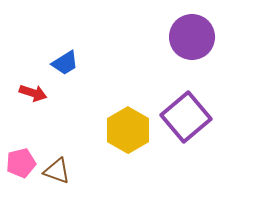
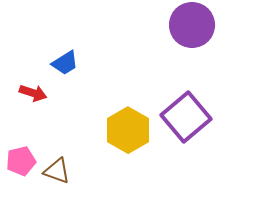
purple circle: moved 12 px up
pink pentagon: moved 2 px up
